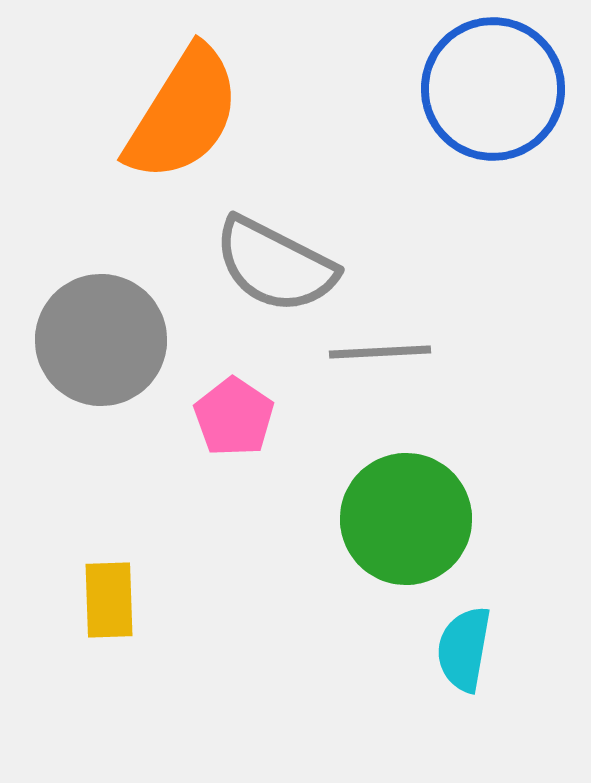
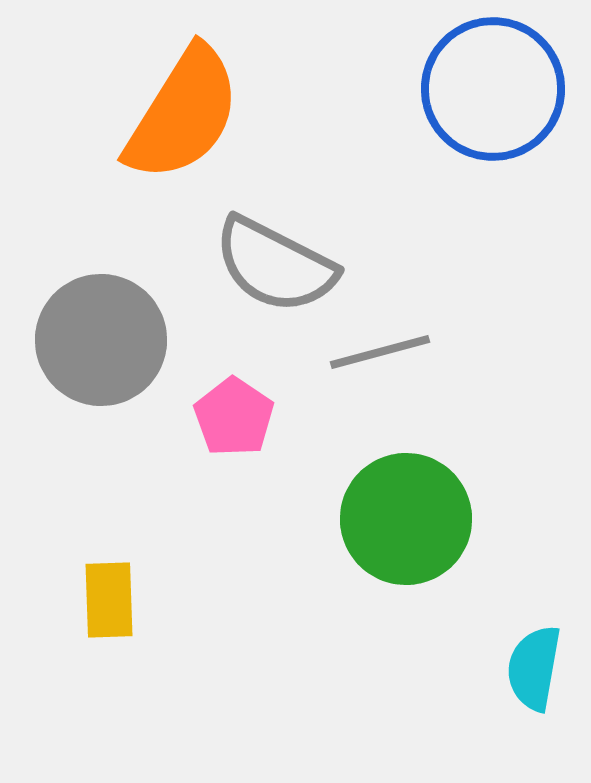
gray line: rotated 12 degrees counterclockwise
cyan semicircle: moved 70 px right, 19 px down
